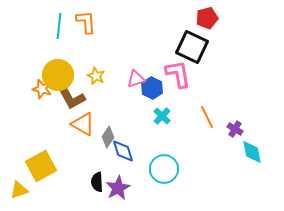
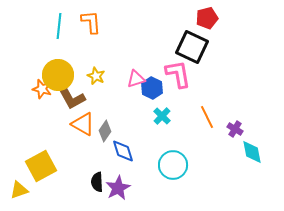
orange L-shape: moved 5 px right
gray diamond: moved 3 px left, 6 px up
cyan circle: moved 9 px right, 4 px up
